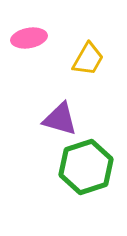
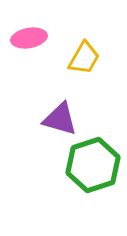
yellow trapezoid: moved 4 px left, 1 px up
green hexagon: moved 7 px right, 2 px up
